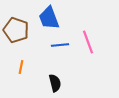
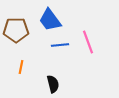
blue trapezoid: moved 1 px right, 2 px down; rotated 15 degrees counterclockwise
brown pentagon: rotated 20 degrees counterclockwise
black semicircle: moved 2 px left, 1 px down
